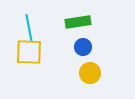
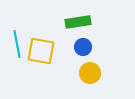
cyan line: moved 12 px left, 16 px down
yellow square: moved 12 px right, 1 px up; rotated 8 degrees clockwise
